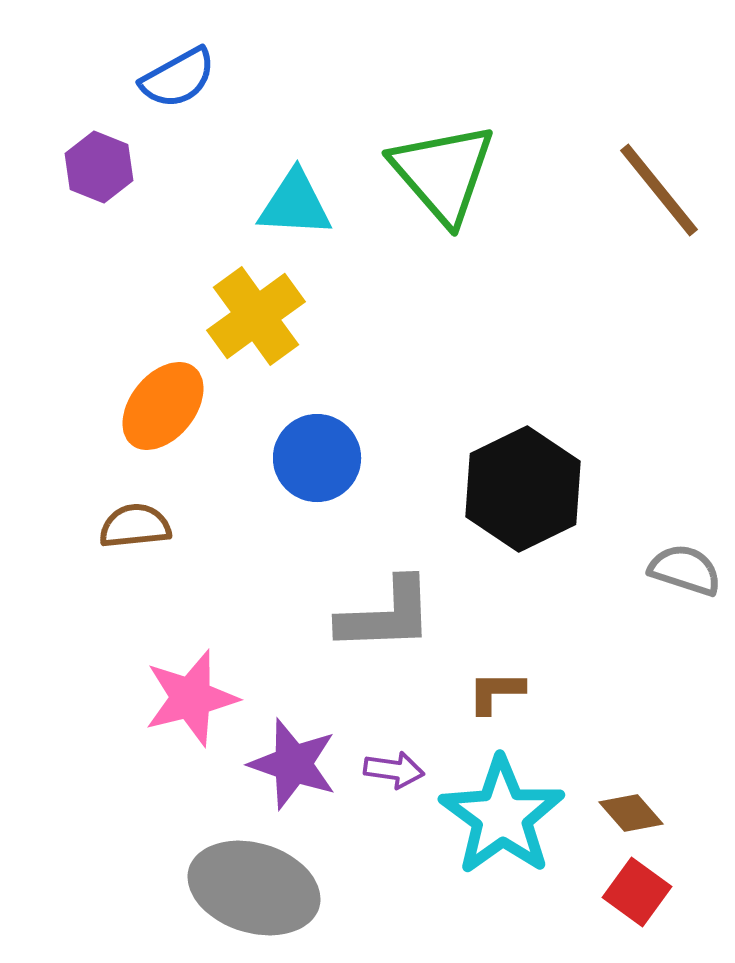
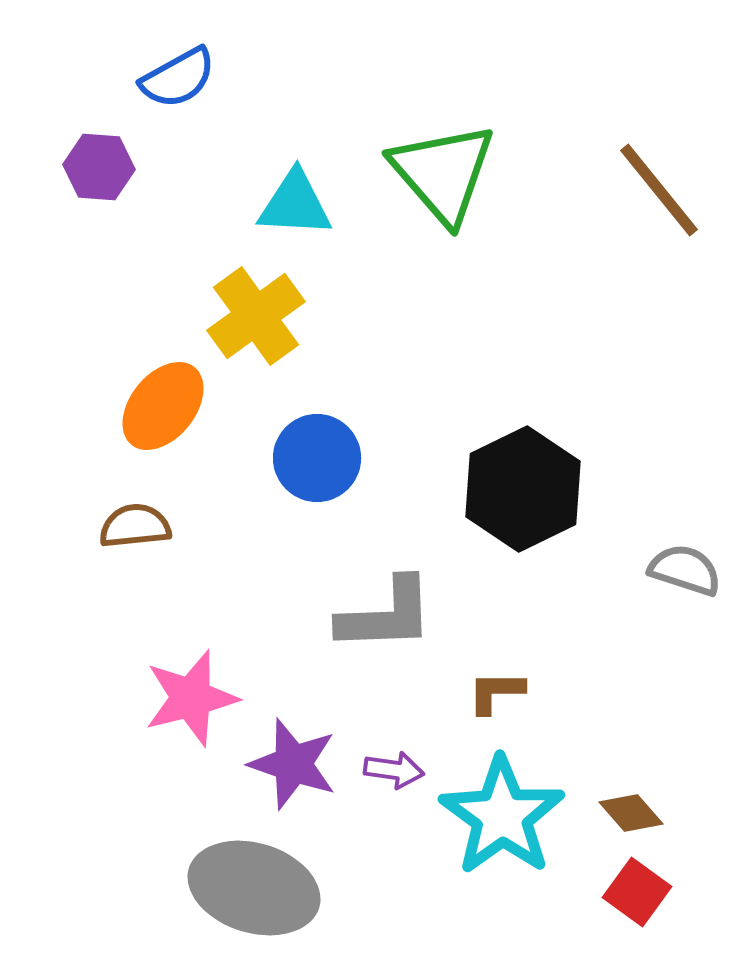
purple hexagon: rotated 18 degrees counterclockwise
